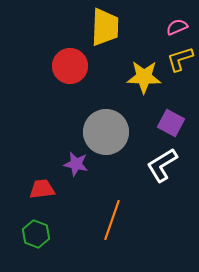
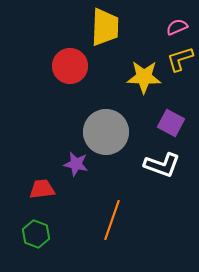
white L-shape: rotated 129 degrees counterclockwise
